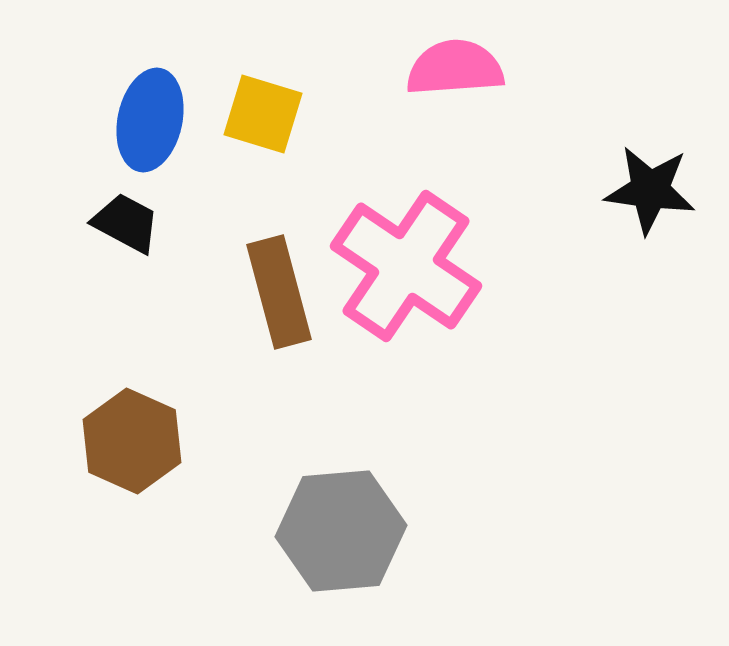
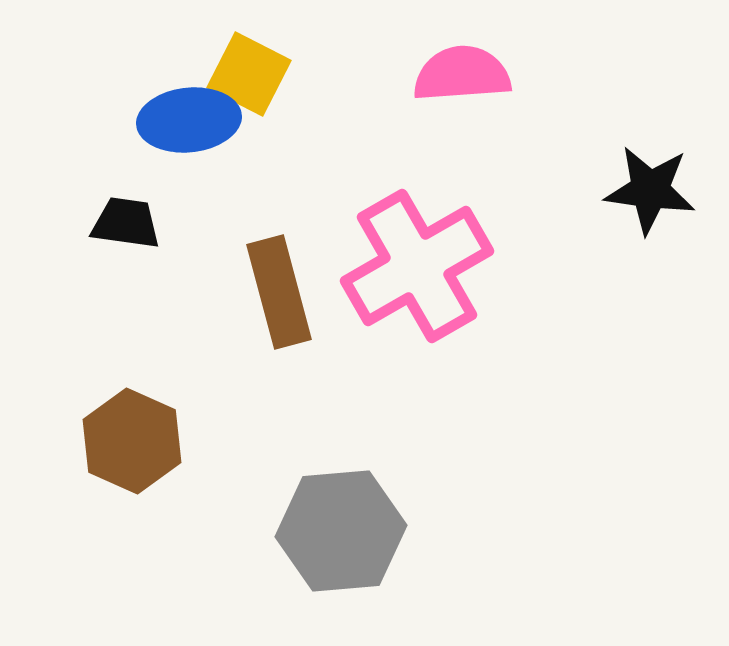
pink semicircle: moved 7 px right, 6 px down
yellow square: moved 14 px left, 40 px up; rotated 10 degrees clockwise
blue ellipse: moved 39 px right; rotated 72 degrees clockwise
black trapezoid: rotated 20 degrees counterclockwise
pink cross: moved 11 px right; rotated 26 degrees clockwise
